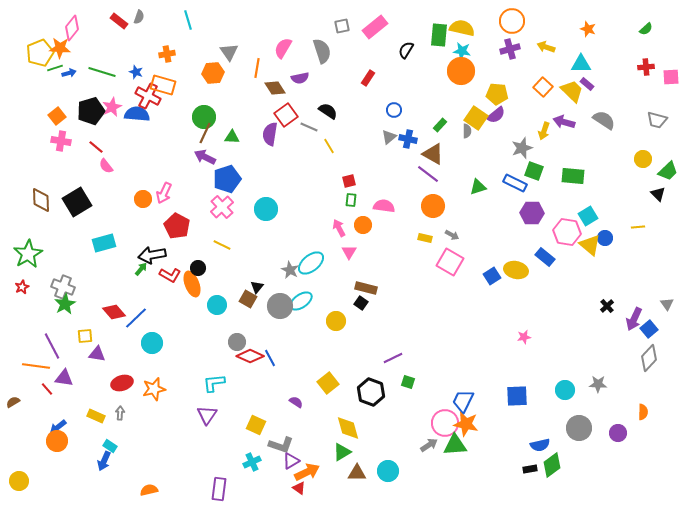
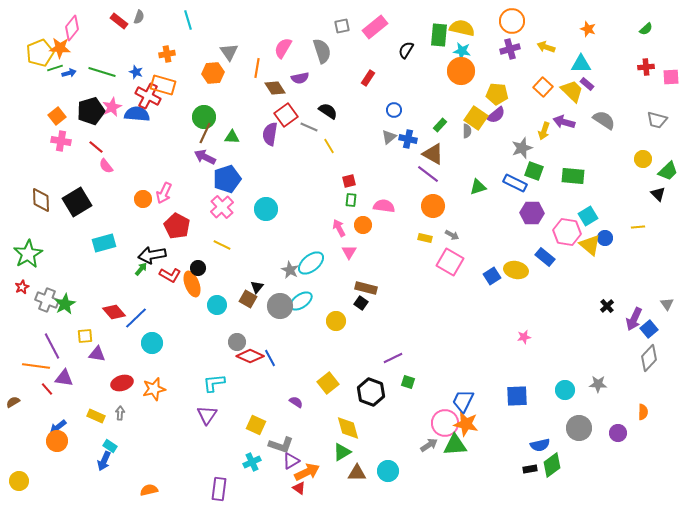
gray cross at (63, 287): moved 16 px left, 13 px down
